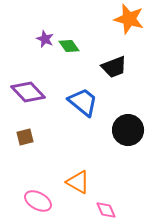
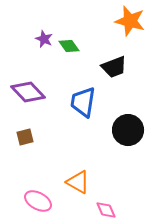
orange star: moved 1 px right, 2 px down
purple star: moved 1 px left
blue trapezoid: rotated 120 degrees counterclockwise
